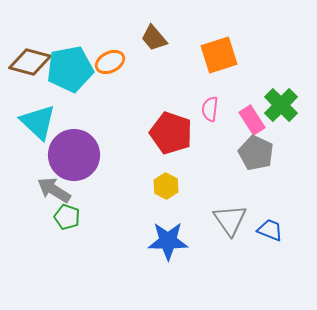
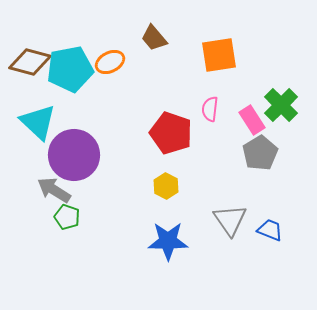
orange square: rotated 9 degrees clockwise
gray pentagon: moved 4 px right; rotated 16 degrees clockwise
